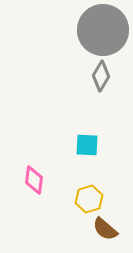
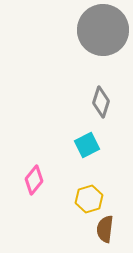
gray diamond: moved 26 px down; rotated 12 degrees counterclockwise
cyan square: rotated 30 degrees counterclockwise
pink diamond: rotated 32 degrees clockwise
brown semicircle: rotated 56 degrees clockwise
